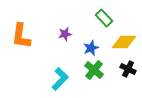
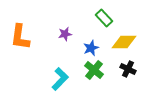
orange L-shape: moved 1 px left, 1 px down
